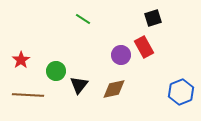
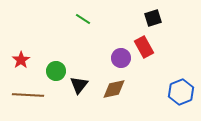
purple circle: moved 3 px down
